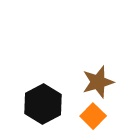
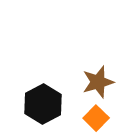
orange square: moved 3 px right, 2 px down
